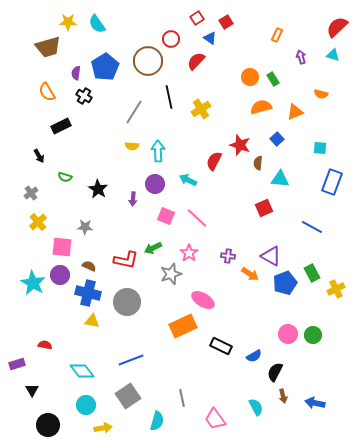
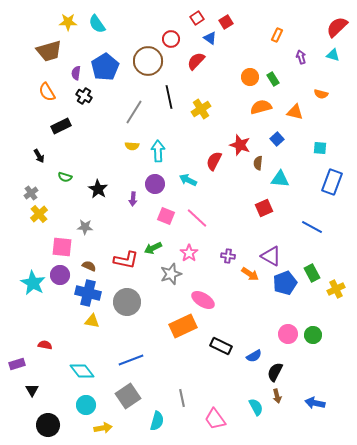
brown trapezoid at (48, 47): moved 1 px right, 4 px down
orange triangle at (295, 112): rotated 36 degrees clockwise
yellow cross at (38, 222): moved 1 px right, 8 px up
brown arrow at (283, 396): moved 6 px left
